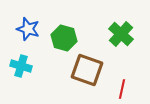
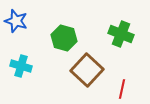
blue star: moved 12 px left, 8 px up
green cross: rotated 20 degrees counterclockwise
brown square: rotated 24 degrees clockwise
